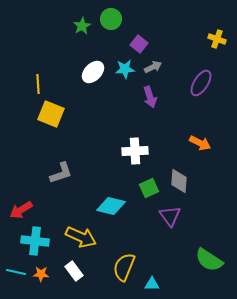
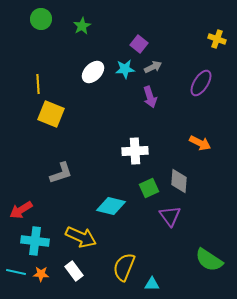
green circle: moved 70 px left
